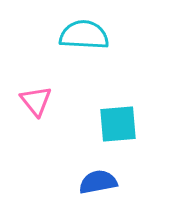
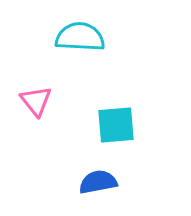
cyan semicircle: moved 4 px left, 2 px down
cyan square: moved 2 px left, 1 px down
